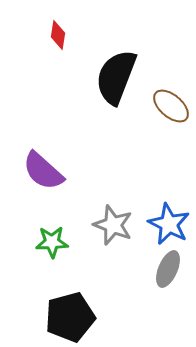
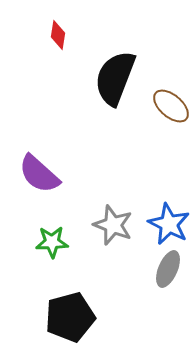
black semicircle: moved 1 px left, 1 px down
purple semicircle: moved 4 px left, 3 px down
